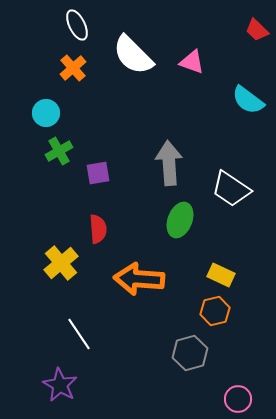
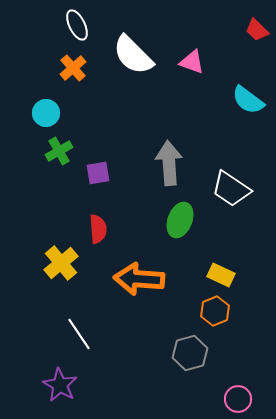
orange hexagon: rotated 8 degrees counterclockwise
